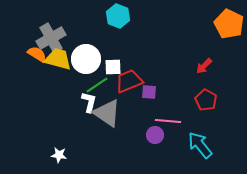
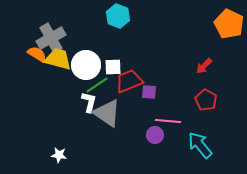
white circle: moved 6 px down
